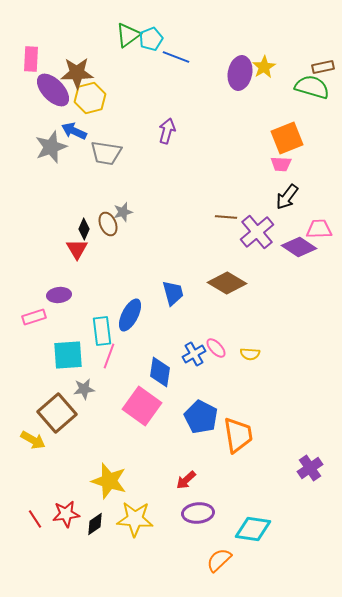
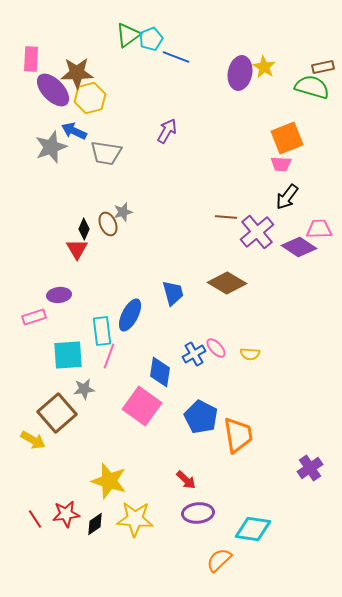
yellow star at (264, 67): rotated 10 degrees counterclockwise
purple arrow at (167, 131): rotated 15 degrees clockwise
red arrow at (186, 480): rotated 95 degrees counterclockwise
